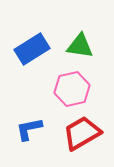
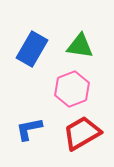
blue rectangle: rotated 28 degrees counterclockwise
pink hexagon: rotated 8 degrees counterclockwise
